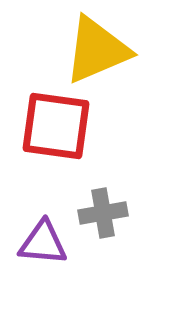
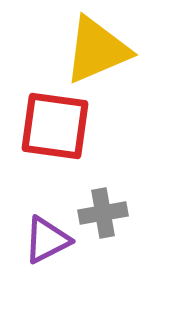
red square: moved 1 px left
purple triangle: moved 4 px right, 3 px up; rotated 32 degrees counterclockwise
